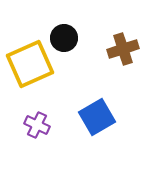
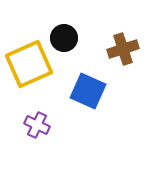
yellow square: moved 1 px left
blue square: moved 9 px left, 26 px up; rotated 36 degrees counterclockwise
